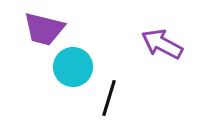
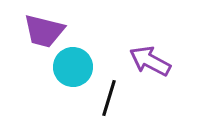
purple trapezoid: moved 2 px down
purple arrow: moved 12 px left, 17 px down
